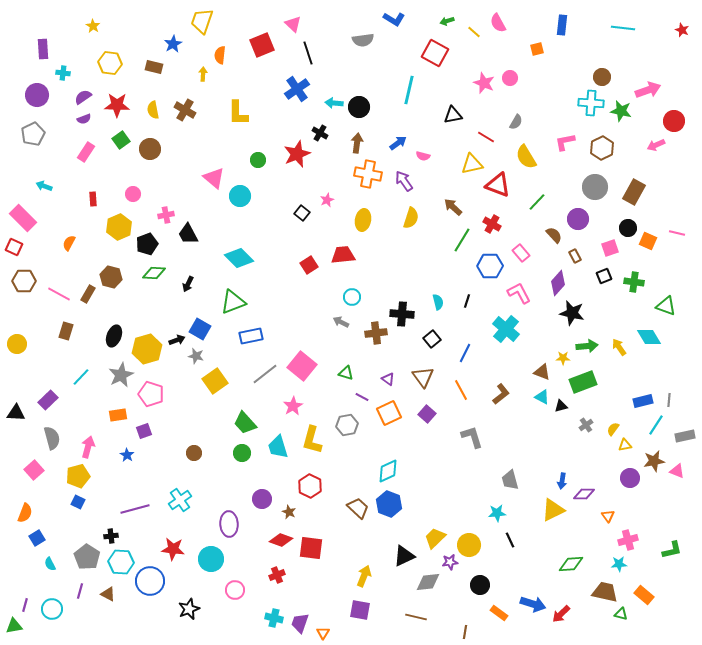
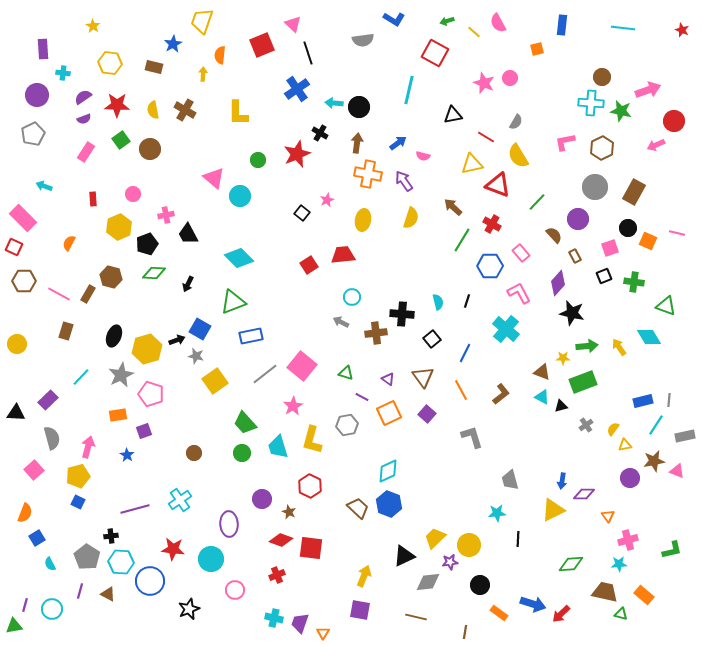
yellow semicircle at (526, 157): moved 8 px left, 1 px up
black line at (510, 540): moved 8 px right, 1 px up; rotated 28 degrees clockwise
